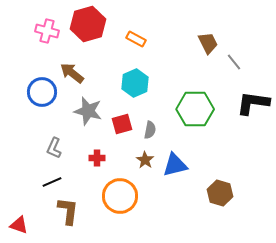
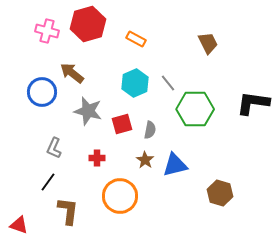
gray line: moved 66 px left, 21 px down
black line: moved 4 px left; rotated 30 degrees counterclockwise
